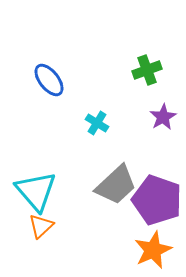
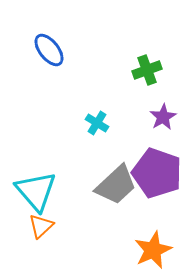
blue ellipse: moved 30 px up
purple pentagon: moved 27 px up
